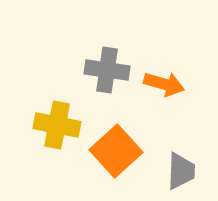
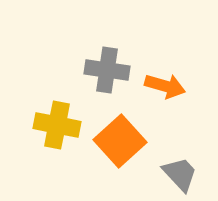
orange arrow: moved 1 px right, 2 px down
orange square: moved 4 px right, 10 px up
gray trapezoid: moved 1 px left, 3 px down; rotated 45 degrees counterclockwise
